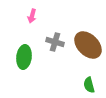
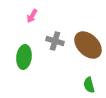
pink arrow: rotated 16 degrees clockwise
gray cross: moved 1 px up
